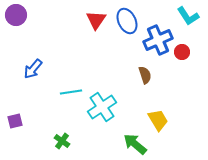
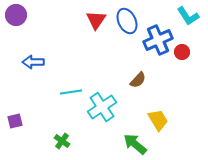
blue arrow: moved 7 px up; rotated 50 degrees clockwise
brown semicircle: moved 7 px left, 5 px down; rotated 60 degrees clockwise
